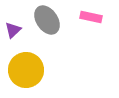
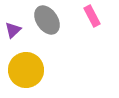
pink rectangle: moved 1 px right, 1 px up; rotated 50 degrees clockwise
